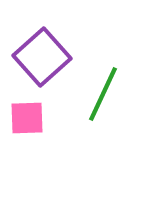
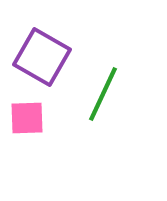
purple square: rotated 18 degrees counterclockwise
